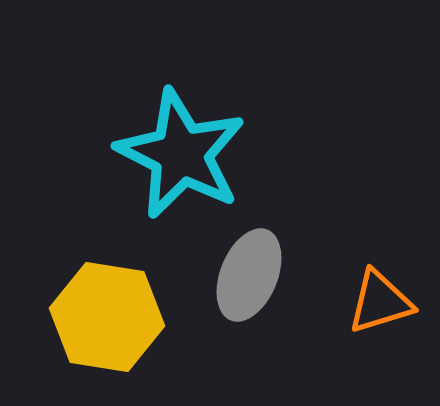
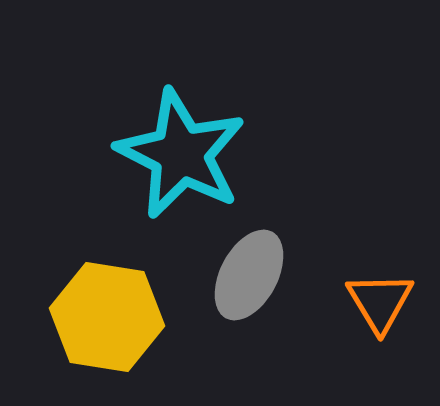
gray ellipse: rotated 6 degrees clockwise
orange triangle: rotated 44 degrees counterclockwise
